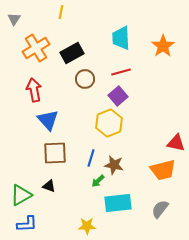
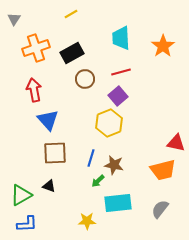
yellow line: moved 10 px right, 2 px down; rotated 48 degrees clockwise
orange cross: rotated 12 degrees clockwise
yellow star: moved 5 px up
